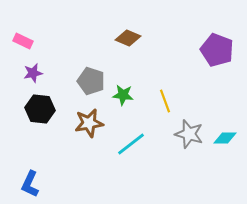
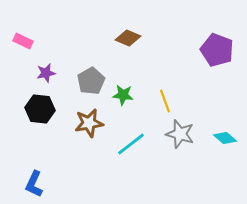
purple star: moved 13 px right
gray pentagon: rotated 24 degrees clockwise
gray star: moved 9 px left
cyan diamond: rotated 40 degrees clockwise
blue L-shape: moved 4 px right
